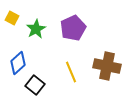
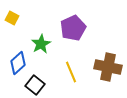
green star: moved 5 px right, 15 px down
brown cross: moved 1 px right, 1 px down
